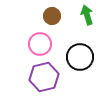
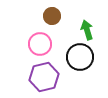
green arrow: moved 15 px down
